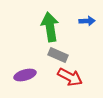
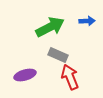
green arrow: rotated 72 degrees clockwise
red arrow: rotated 140 degrees counterclockwise
